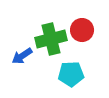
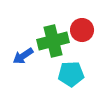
green cross: moved 2 px right, 2 px down
blue arrow: moved 1 px right
